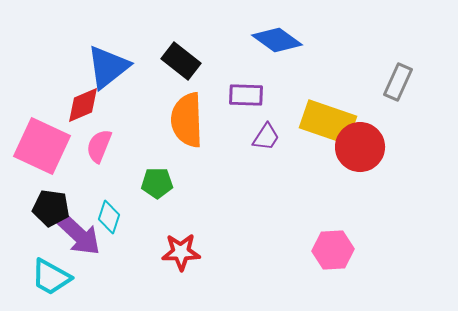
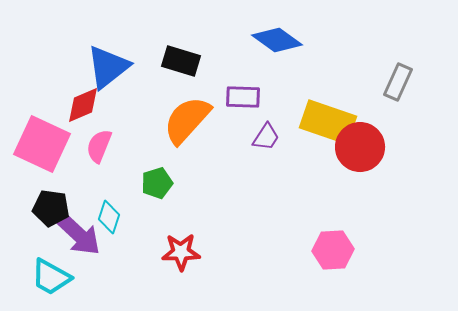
black rectangle: rotated 21 degrees counterclockwise
purple rectangle: moved 3 px left, 2 px down
orange semicircle: rotated 44 degrees clockwise
pink square: moved 2 px up
green pentagon: rotated 16 degrees counterclockwise
